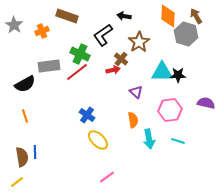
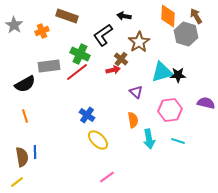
cyan triangle: rotated 15 degrees counterclockwise
